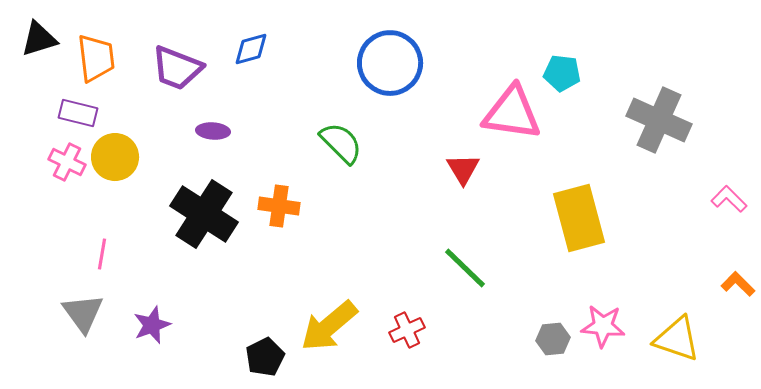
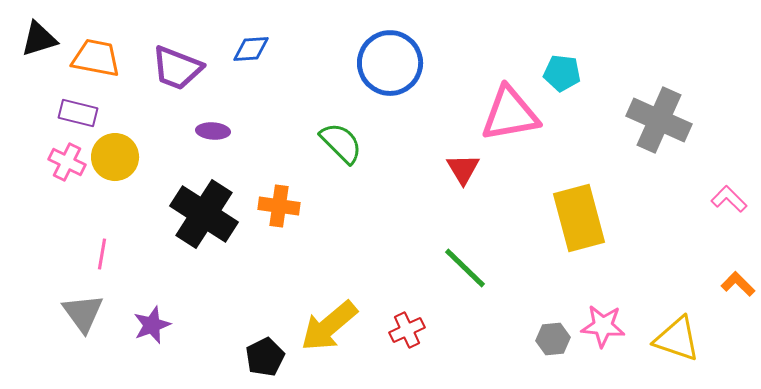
blue diamond: rotated 12 degrees clockwise
orange trapezoid: rotated 72 degrees counterclockwise
pink triangle: moved 2 px left, 1 px down; rotated 18 degrees counterclockwise
